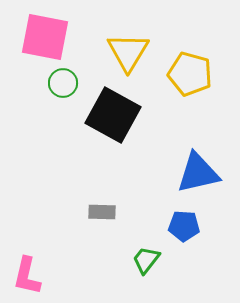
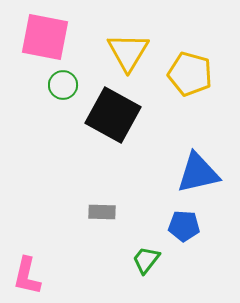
green circle: moved 2 px down
